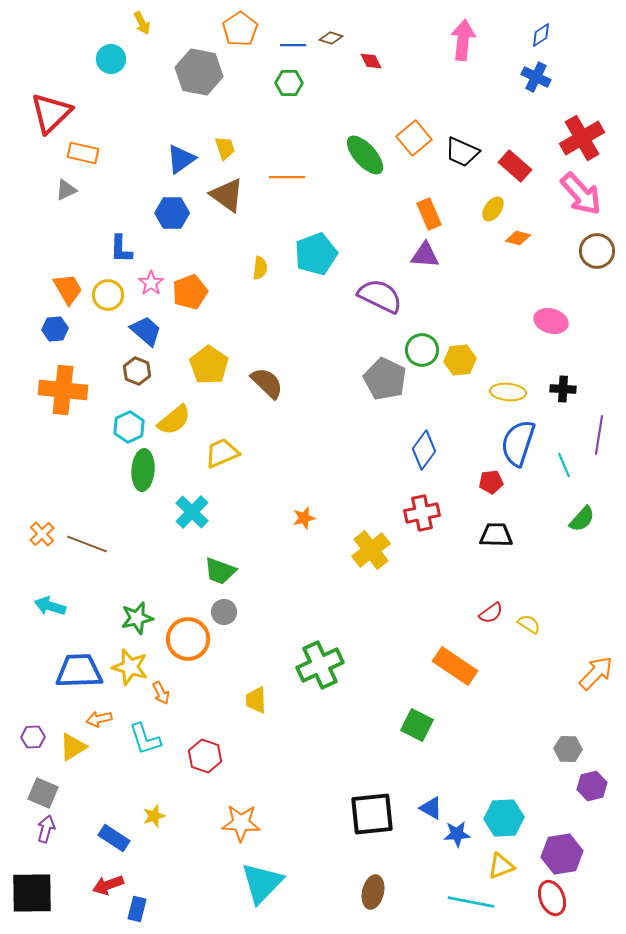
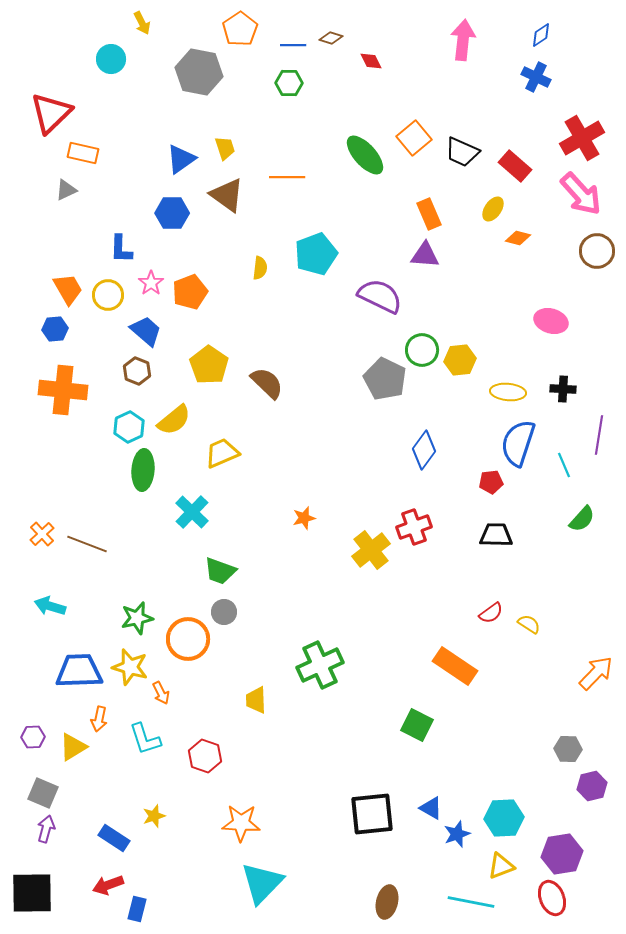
red cross at (422, 513): moved 8 px left, 14 px down; rotated 8 degrees counterclockwise
orange arrow at (99, 719): rotated 65 degrees counterclockwise
blue star at (457, 834): rotated 16 degrees counterclockwise
brown ellipse at (373, 892): moved 14 px right, 10 px down
